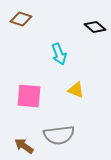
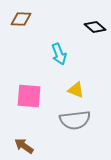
brown diamond: rotated 15 degrees counterclockwise
gray semicircle: moved 16 px right, 15 px up
